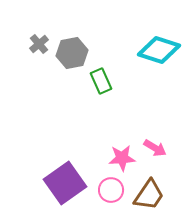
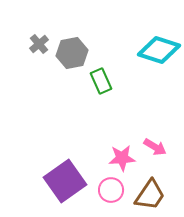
pink arrow: moved 1 px up
purple square: moved 2 px up
brown trapezoid: moved 1 px right
